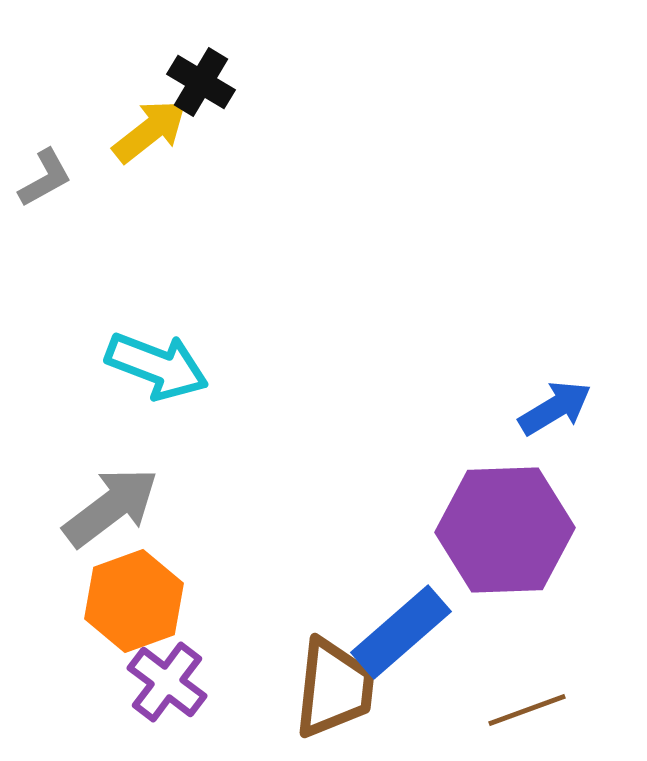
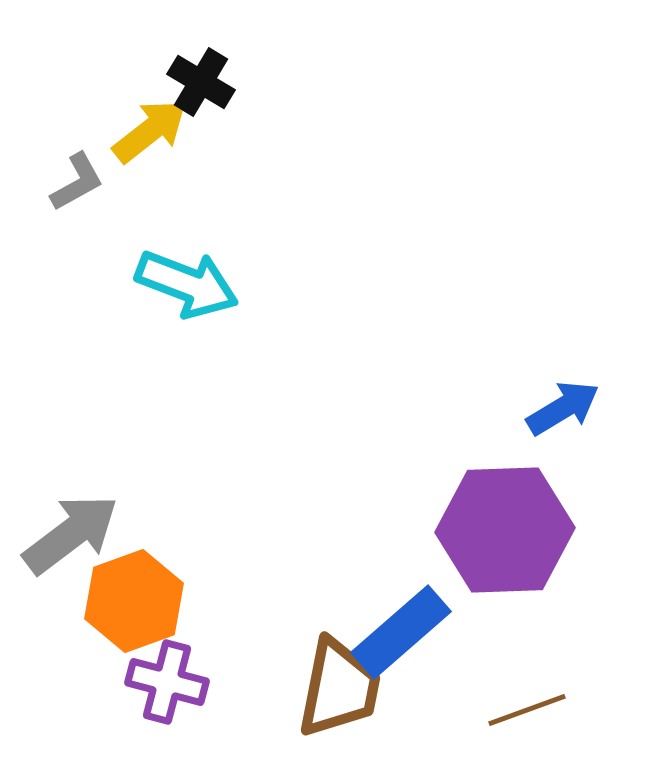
gray L-shape: moved 32 px right, 4 px down
cyan arrow: moved 30 px right, 82 px up
blue arrow: moved 8 px right
gray arrow: moved 40 px left, 27 px down
purple cross: rotated 22 degrees counterclockwise
brown trapezoid: moved 5 px right; rotated 5 degrees clockwise
